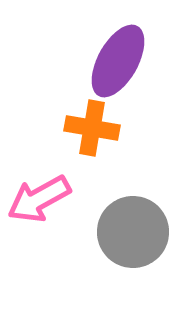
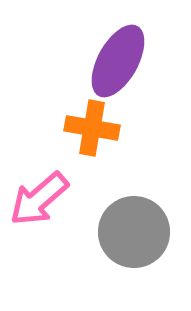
pink arrow: rotated 12 degrees counterclockwise
gray circle: moved 1 px right
